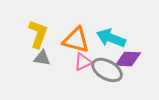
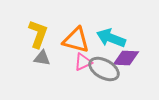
purple diamond: moved 2 px left, 1 px up
gray ellipse: moved 3 px left, 1 px up
